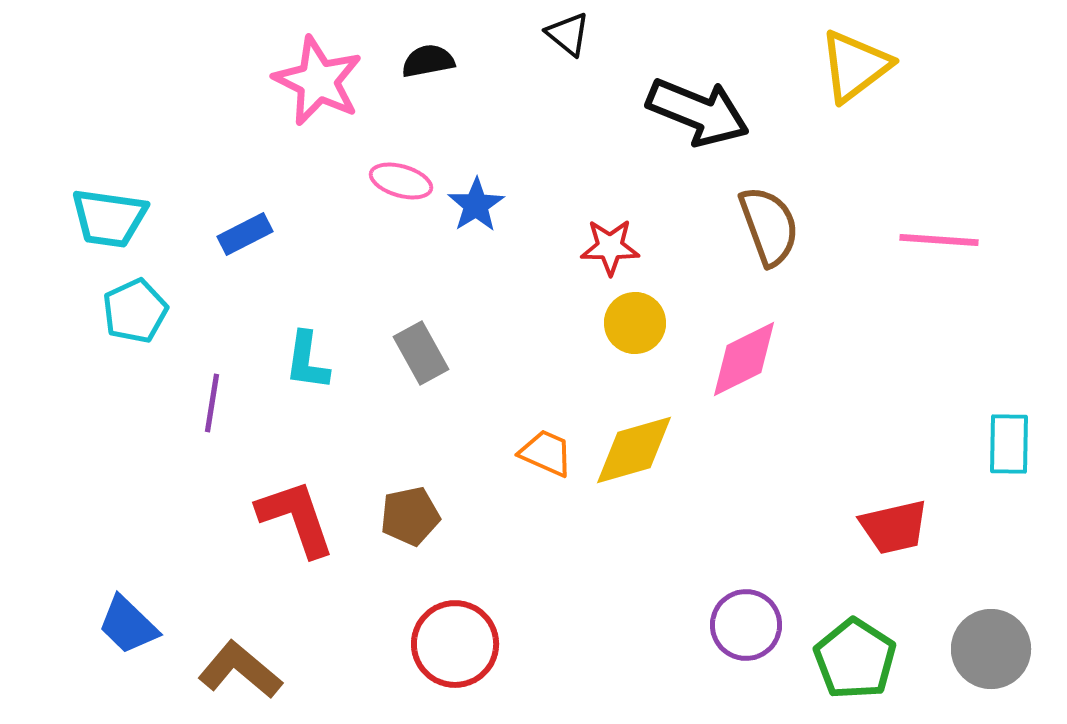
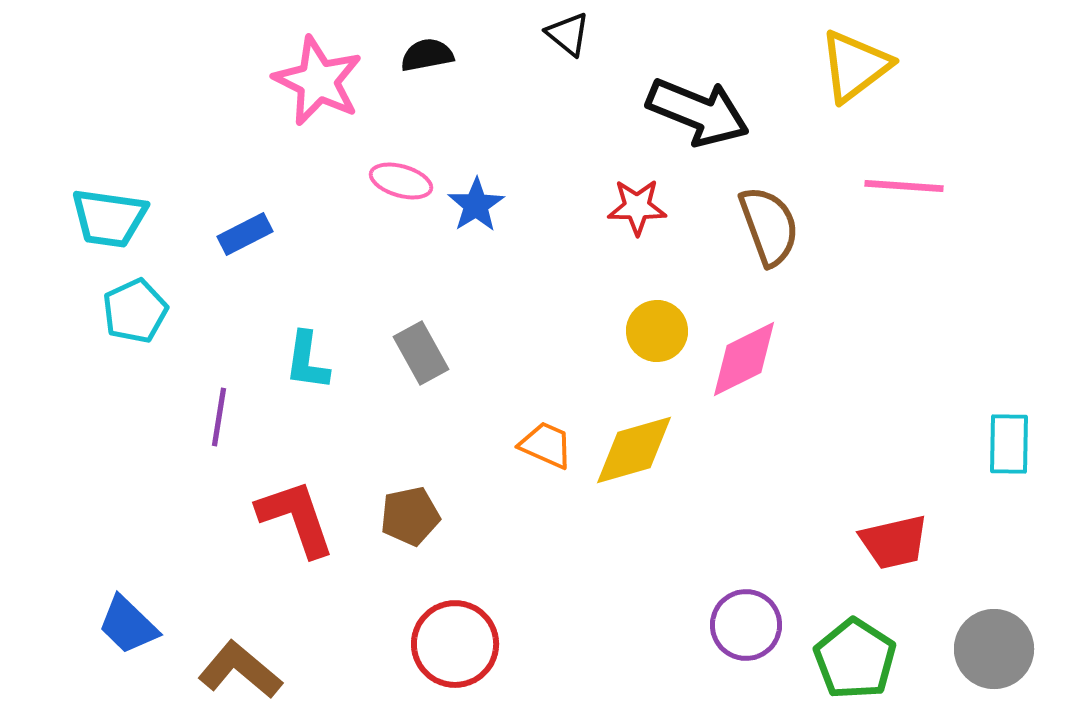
black semicircle: moved 1 px left, 6 px up
pink line: moved 35 px left, 54 px up
red star: moved 27 px right, 40 px up
yellow circle: moved 22 px right, 8 px down
purple line: moved 7 px right, 14 px down
orange trapezoid: moved 8 px up
red trapezoid: moved 15 px down
gray circle: moved 3 px right
